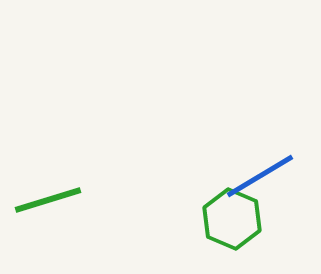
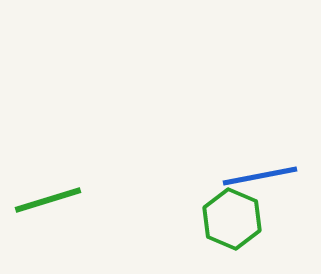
blue line: rotated 20 degrees clockwise
